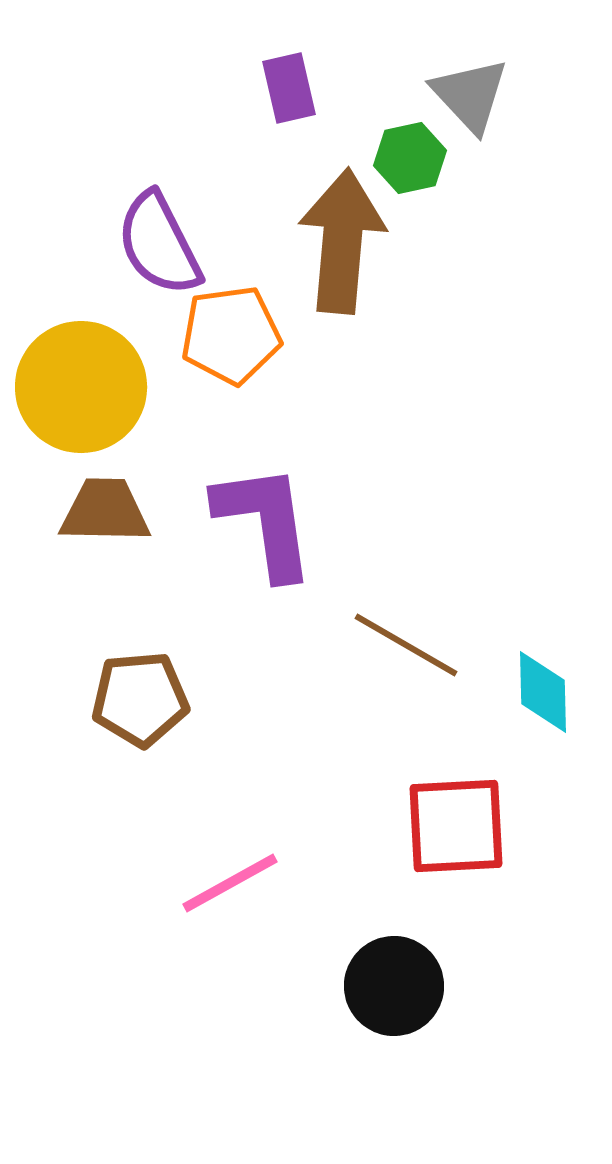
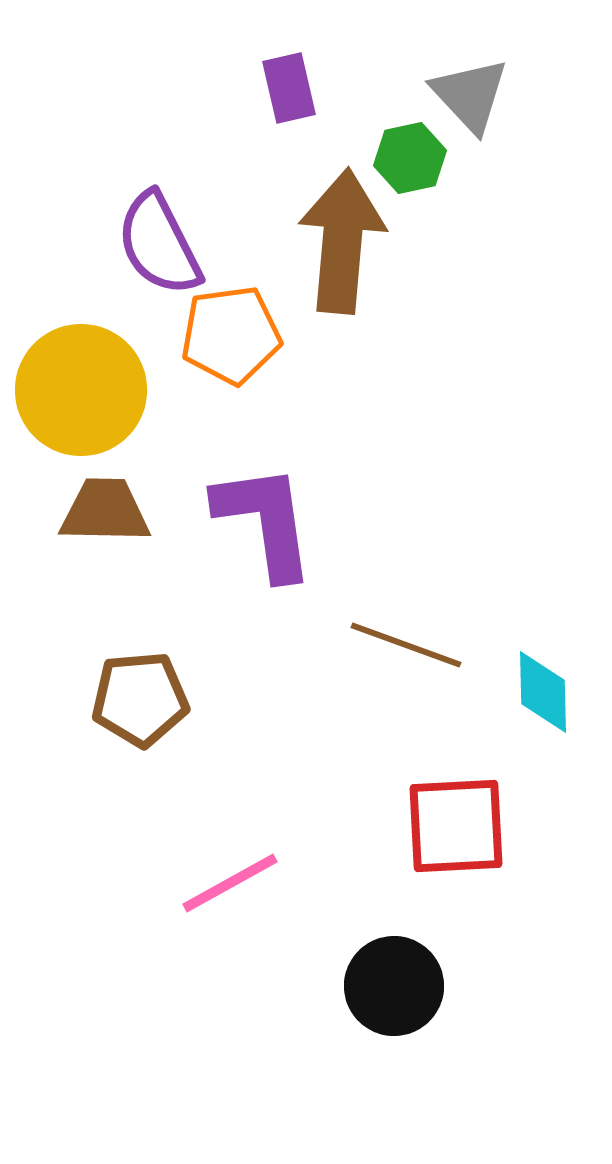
yellow circle: moved 3 px down
brown line: rotated 10 degrees counterclockwise
